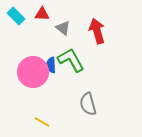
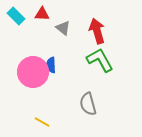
green L-shape: moved 29 px right
